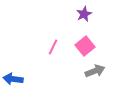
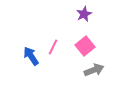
gray arrow: moved 1 px left, 1 px up
blue arrow: moved 18 px right, 23 px up; rotated 48 degrees clockwise
